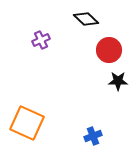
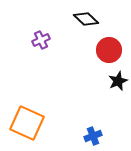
black star: rotated 24 degrees counterclockwise
